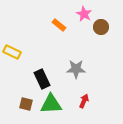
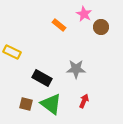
black rectangle: moved 1 px up; rotated 36 degrees counterclockwise
green triangle: rotated 40 degrees clockwise
